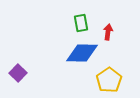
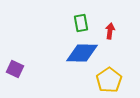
red arrow: moved 2 px right, 1 px up
purple square: moved 3 px left, 4 px up; rotated 18 degrees counterclockwise
